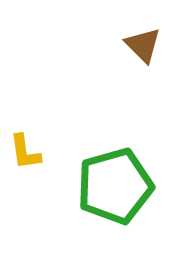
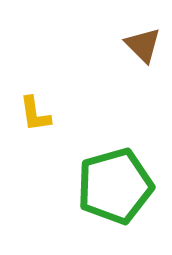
yellow L-shape: moved 10 px right, 38 px up
